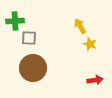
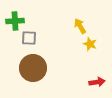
red arrow: moved 2 px right, 2 px down
